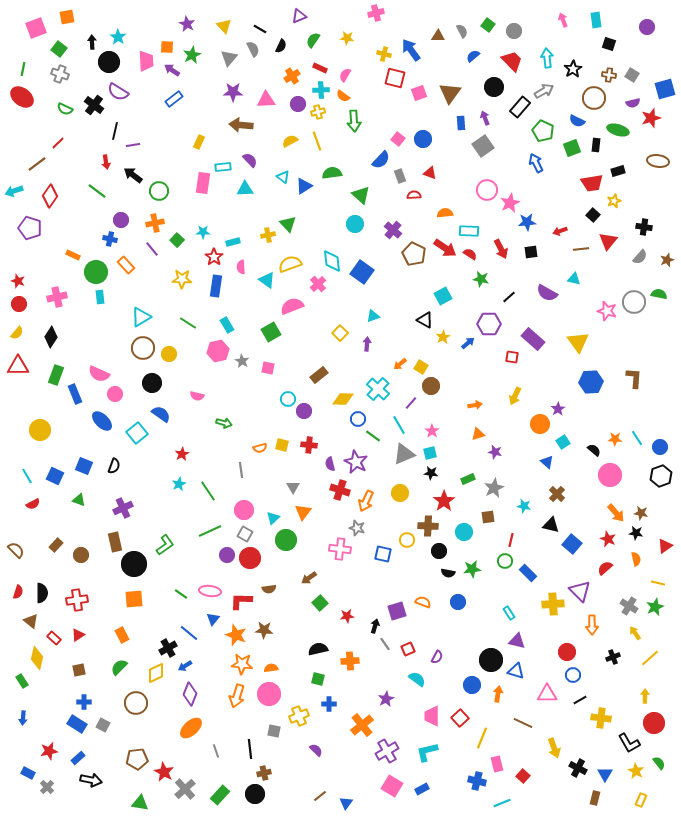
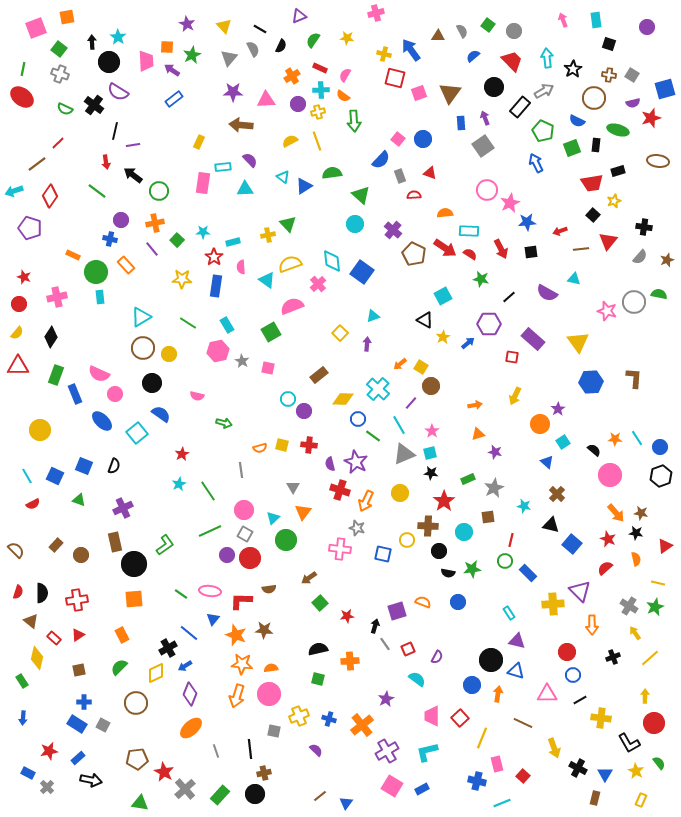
red star at (18, 281): moved 6 px right, 4 px up
blue cross at (329, 704): moved 15 px down; rotated 16 degrees clockwise
